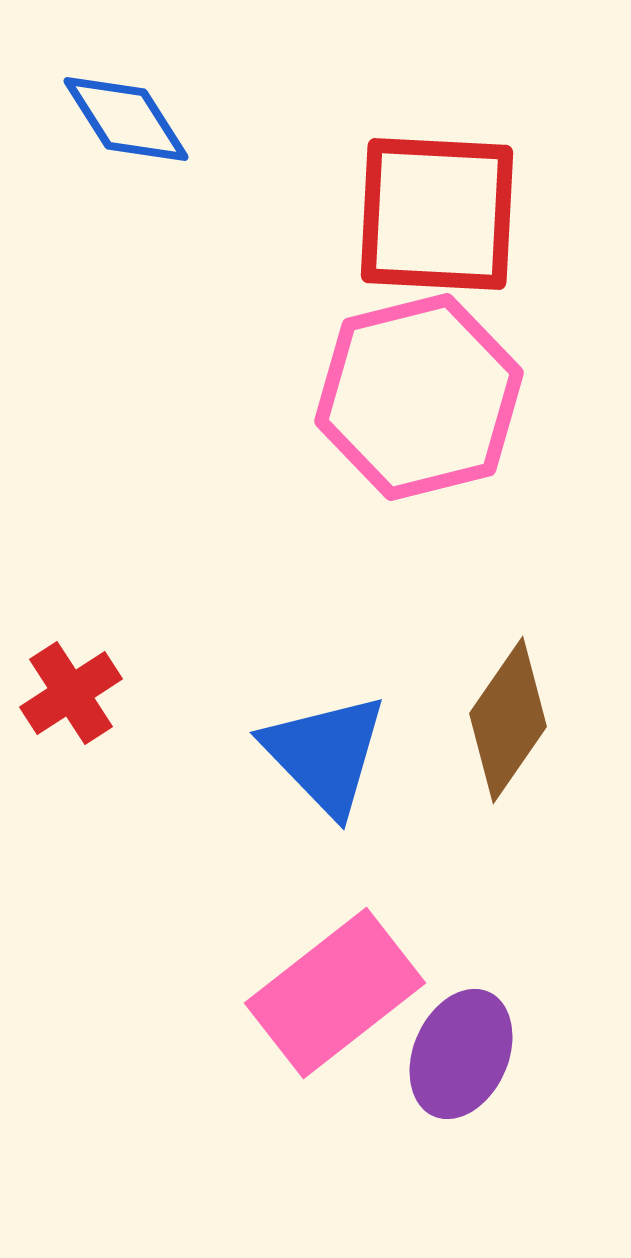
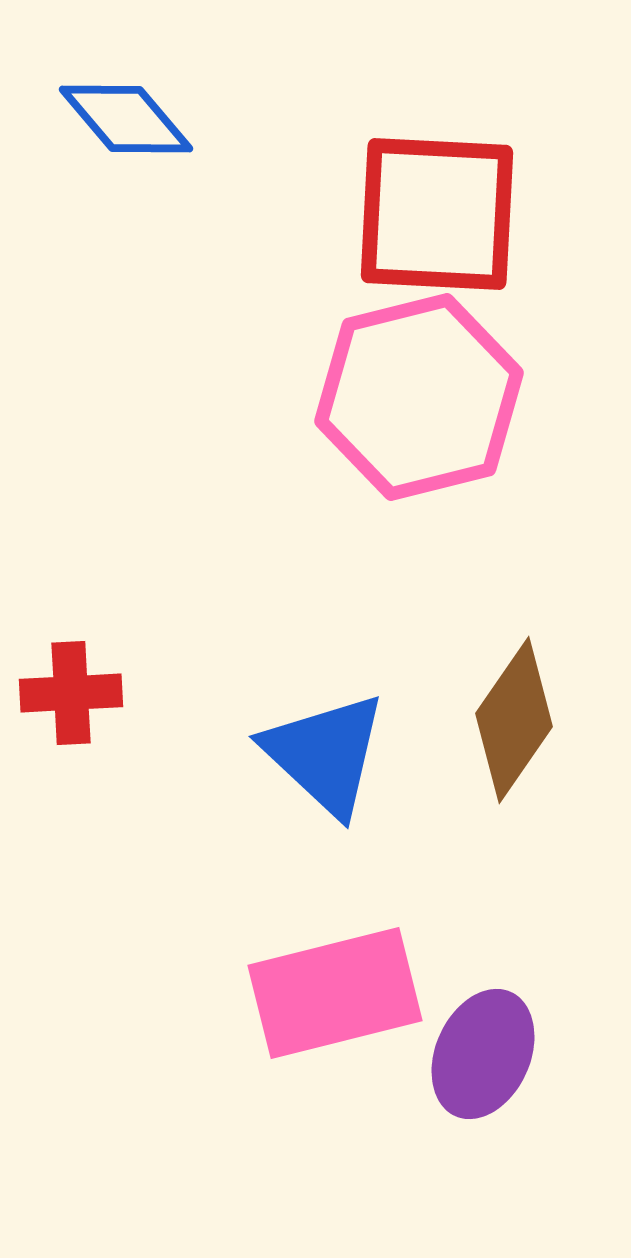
blue diamond: rotated 8 degrees counterclockwise
red cross: rotated 30 degrees clockwise
brown diamond: moved 6 px right
blue triangle: rotated 3 degrees counterclockwise
pink rectangle: rotated 24 degrees clockwise
purple ellipse: moved 22 px right
